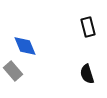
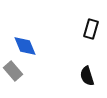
black rectangle: moved 3 px right, 2 px down; rotated 30 degrees clockwise
black semicircle: moved 2 px down
